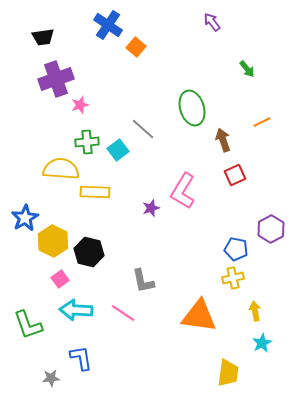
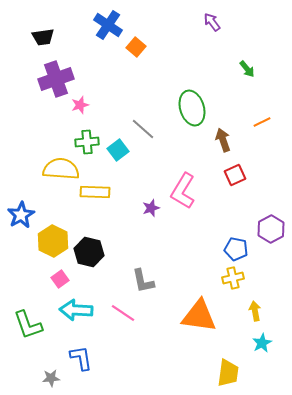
blue star: moved 4 px left, 3 px up
